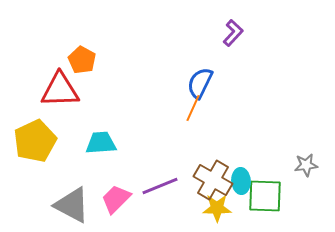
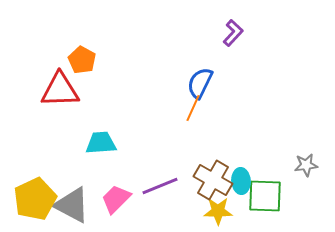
yellow pentagon: moved 58 px down
yellow star: moved 1 px right, 3 px down
